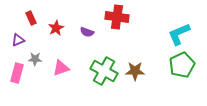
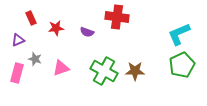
red star: rotated 21 degrees clockwise
gray star: rotated 16 degrees clockwise
